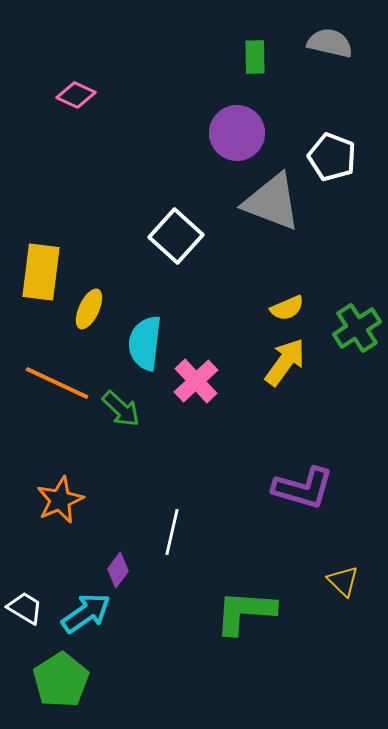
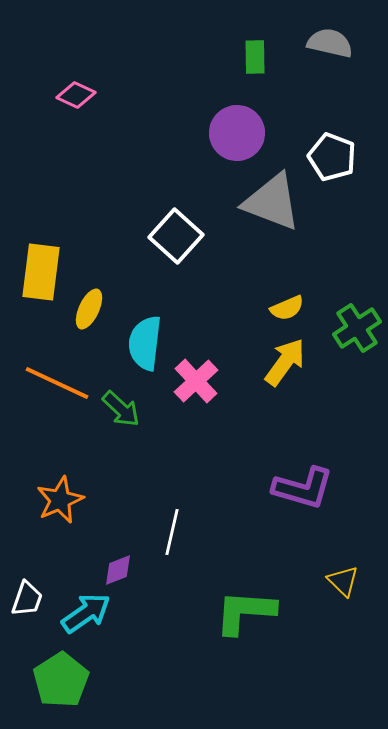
purple diamond: rotated 32 degrees clockwise
white trapezoid: moved 2 px right, 9 px up; rotated 78 degrees clockwise
